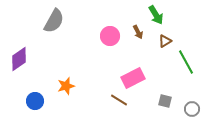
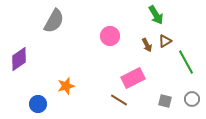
brown arrow: moved 9 px right, 13 px down
blue circle: moved 3 px right, 3 px down
gray circle: moved 10 px up
